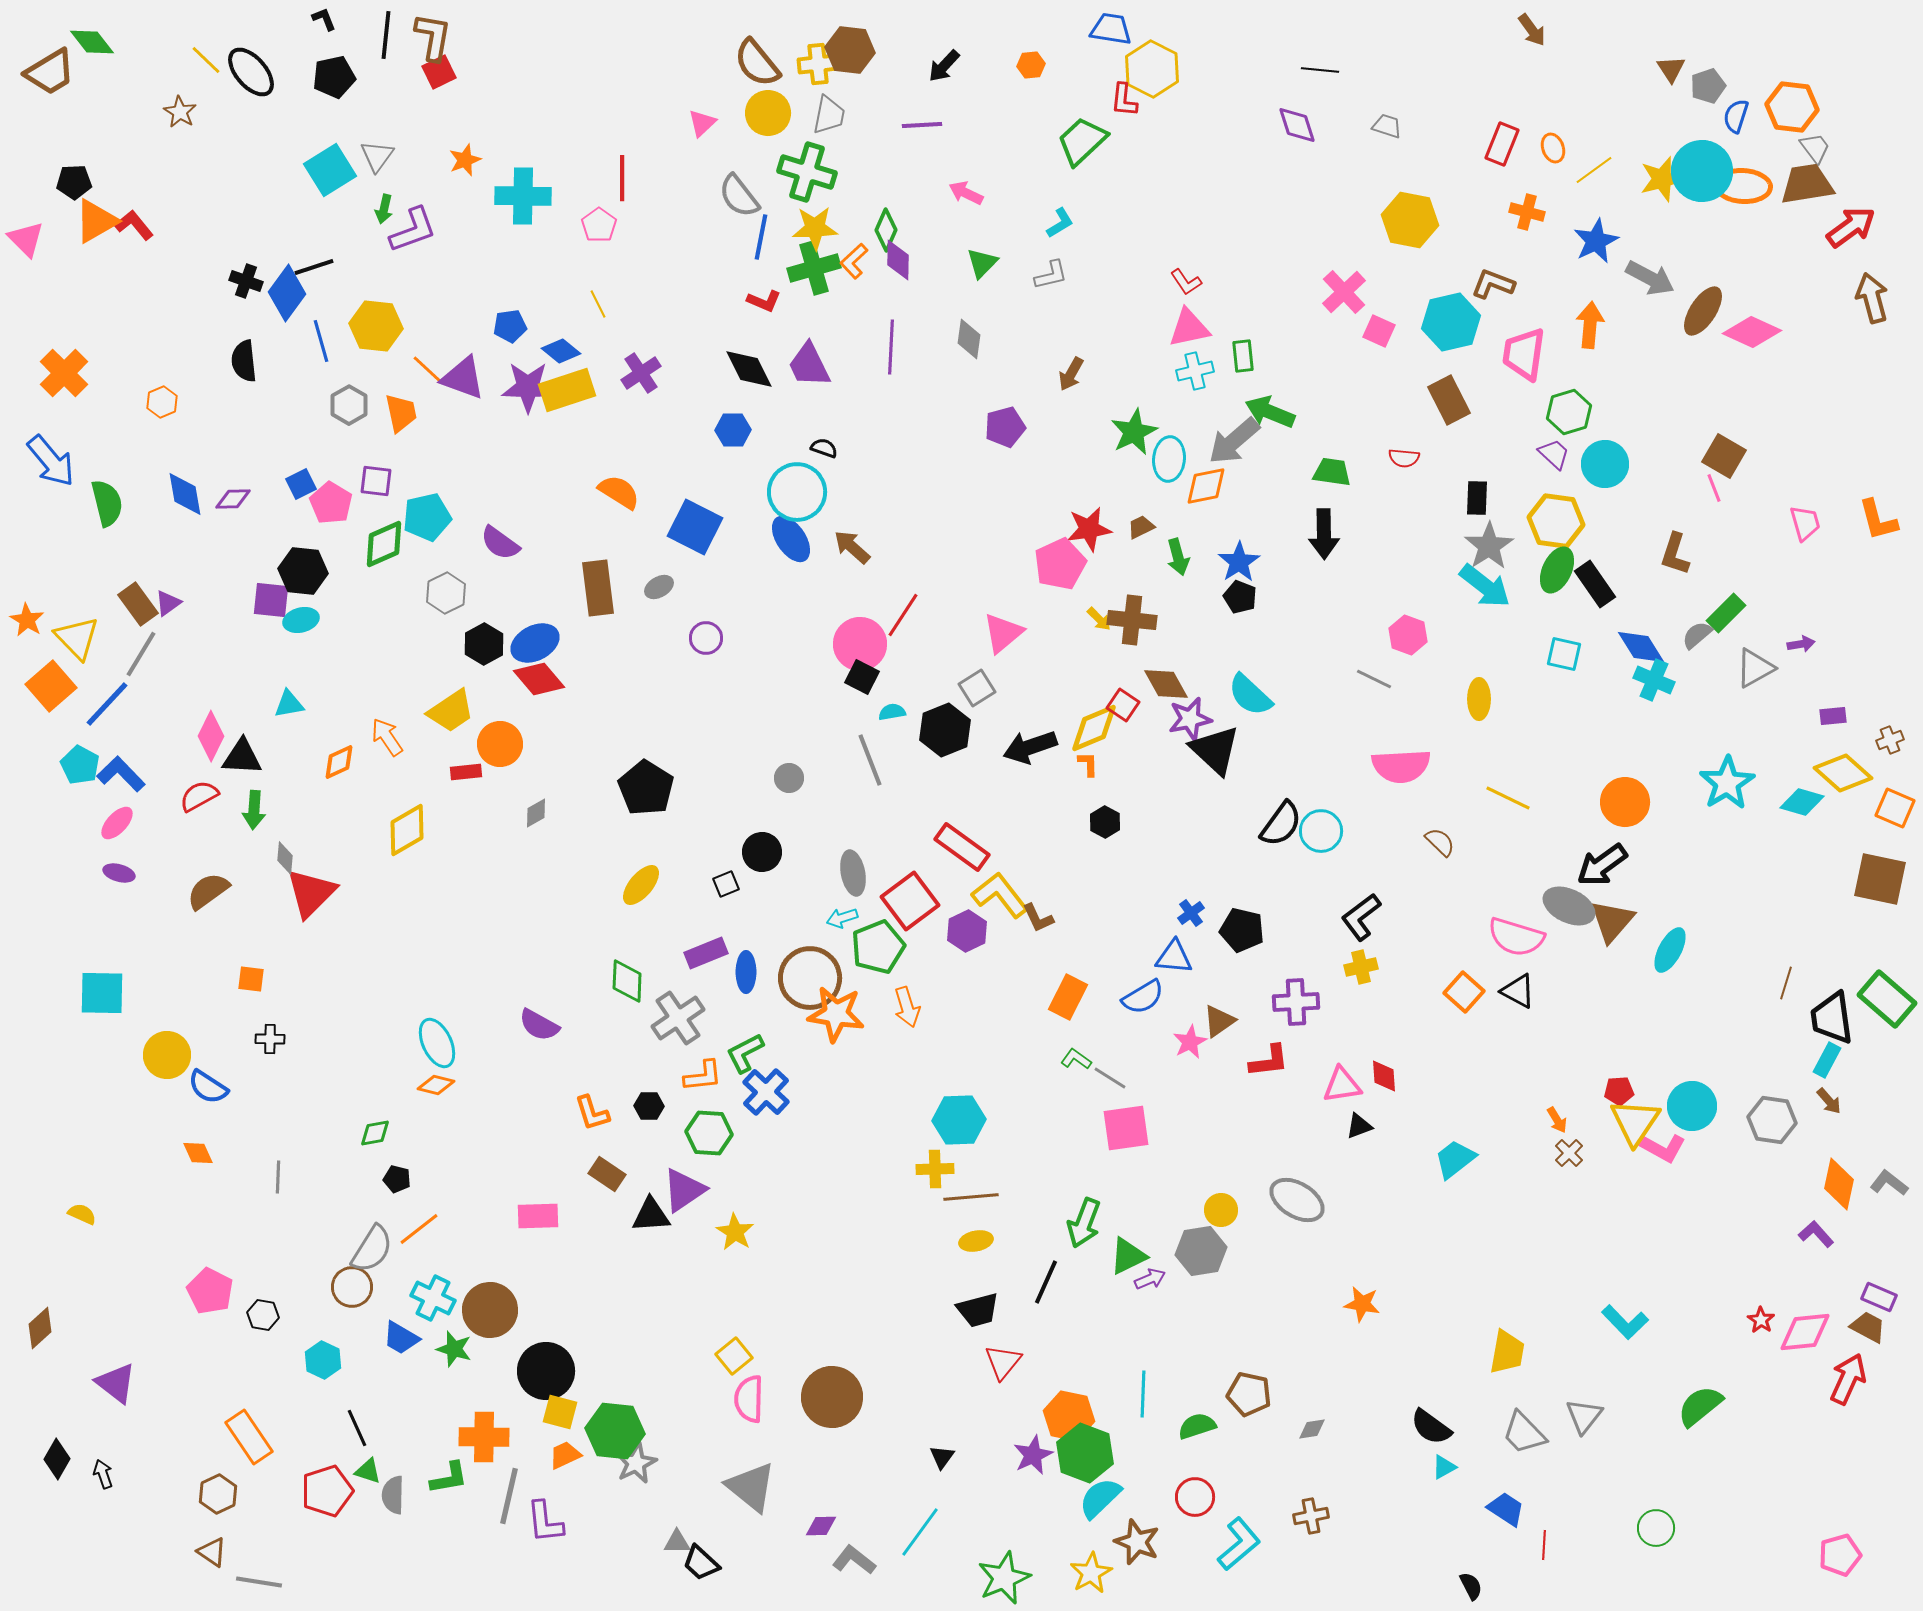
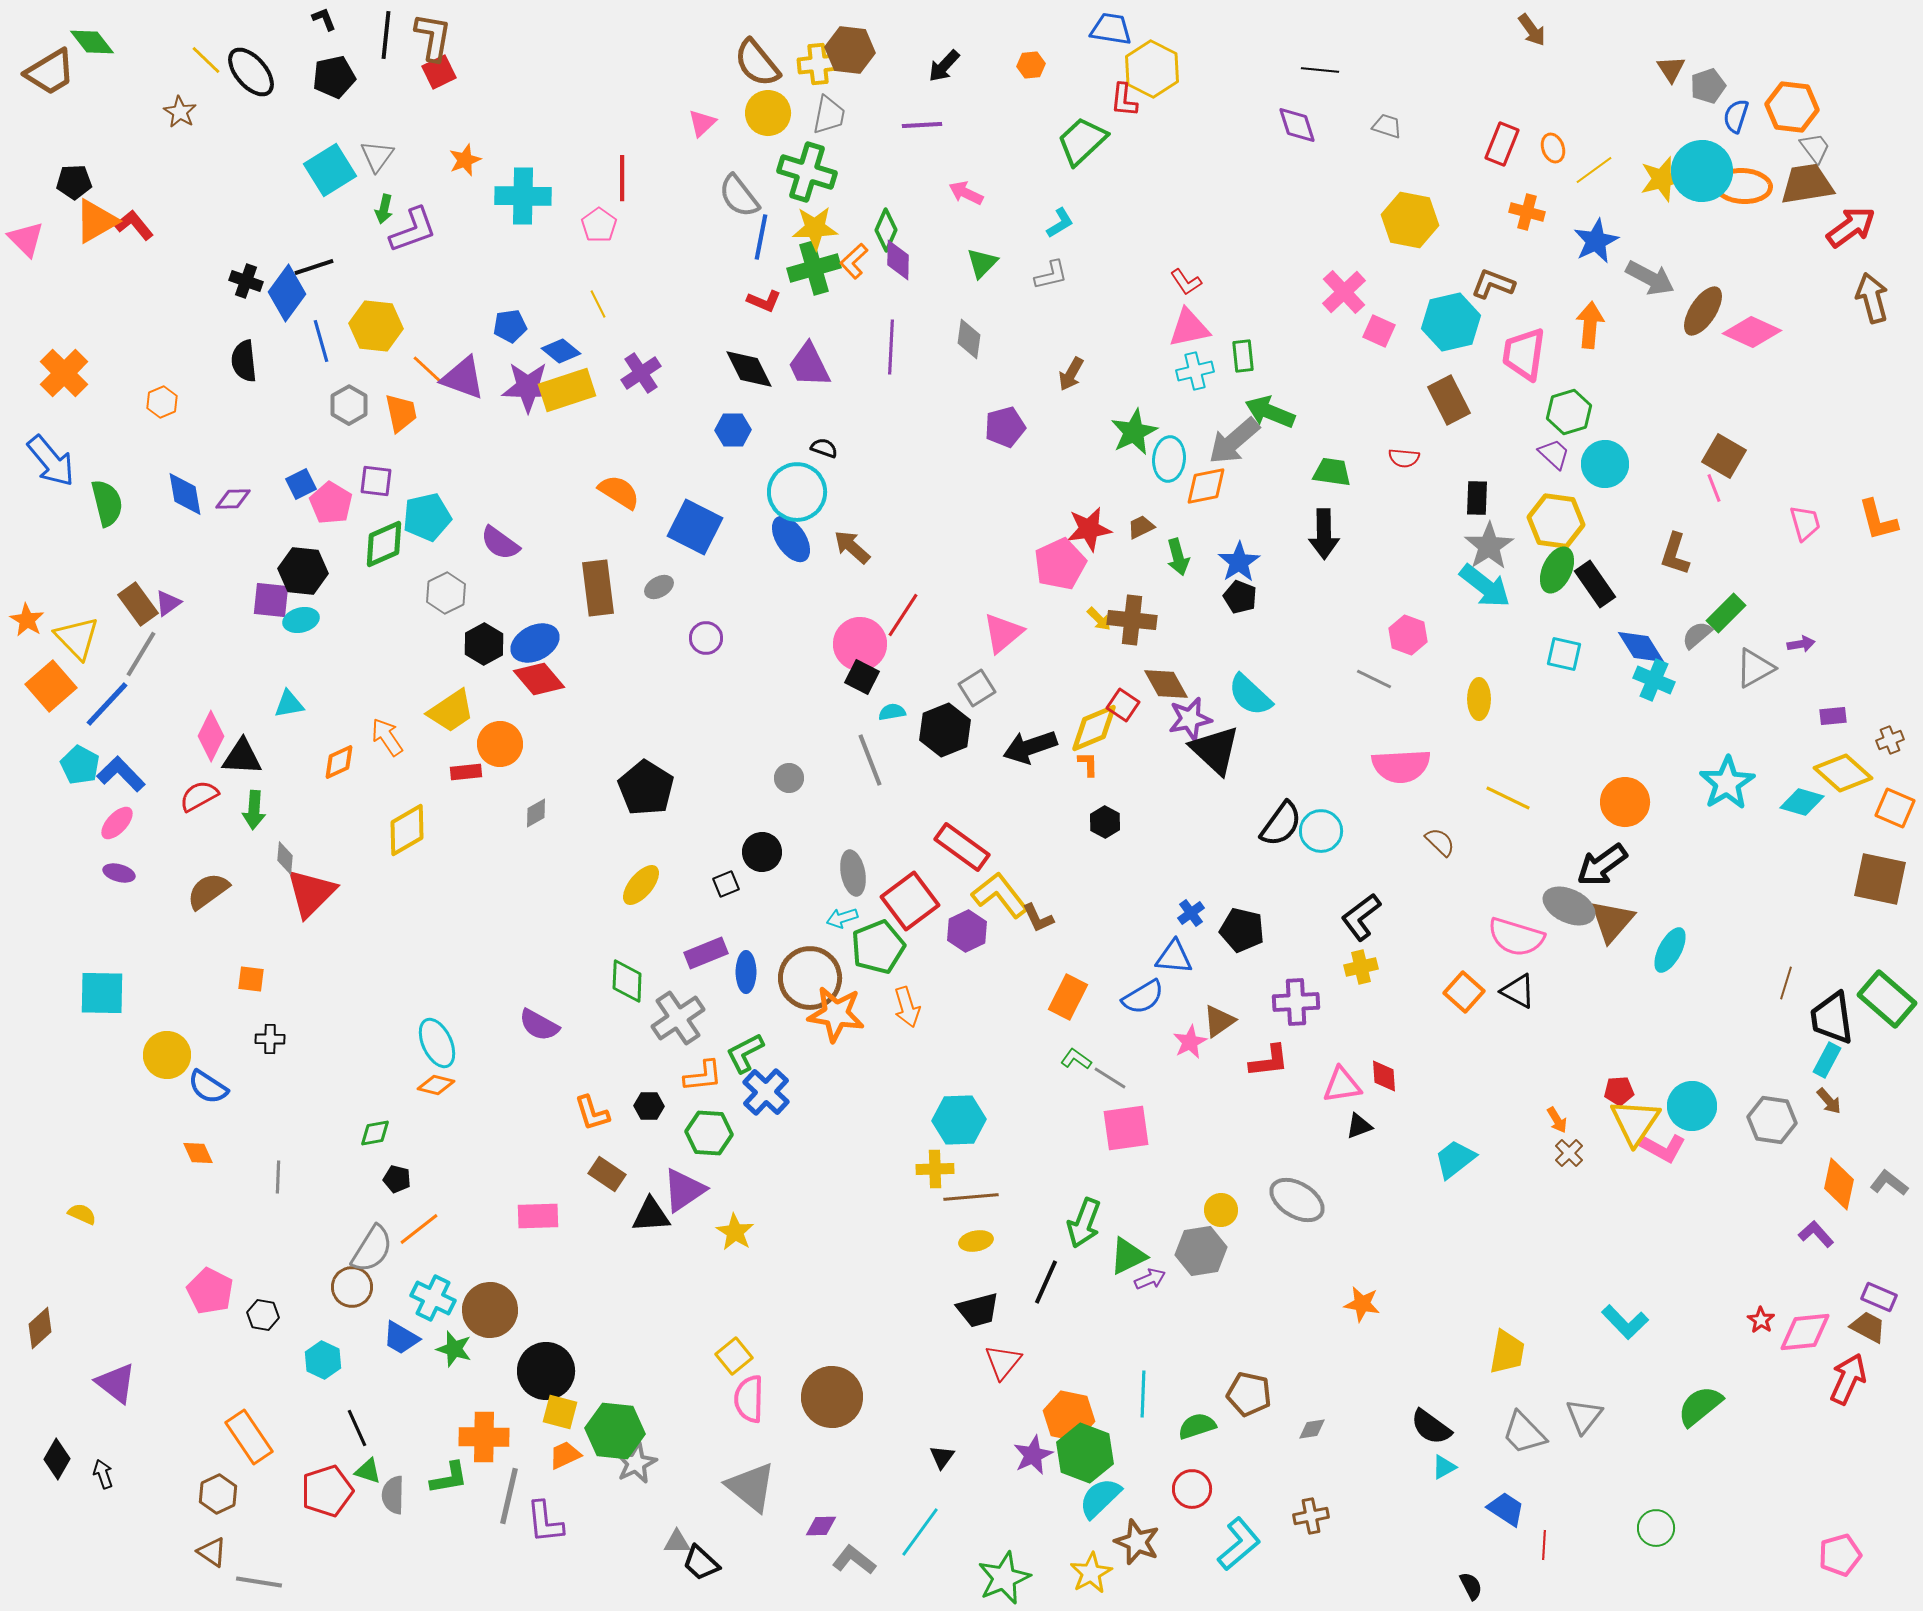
red circle at (1195, 1497): moved 3 px left, 8 px up
